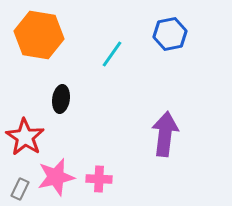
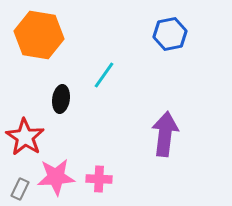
cyan line: moved 8 px left, 21 px down
pink star: rotated 9 degrees clockwise
